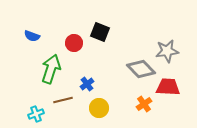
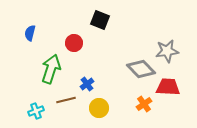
black square: moved 12 px up
blue semicircle: moved 2 px left, 3 px up; rotated 84 degrees clockwise
brown line: moved 3 px right
cyan cross: moved 3 px up
